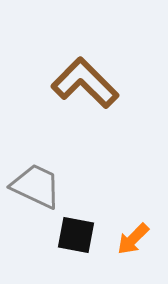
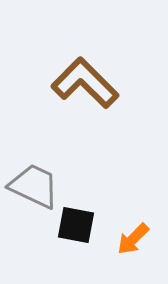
gray trapezoid: moved 2 px left
black square: moved 10 px up
